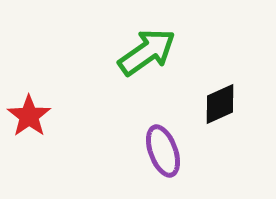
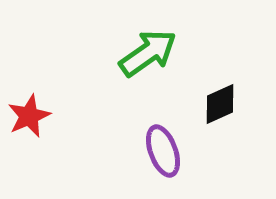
green arrow: moved 1 px right, 1 px down
red star: rotated 12 degrees clockwise
